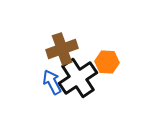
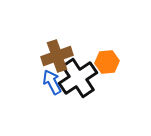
brown cross: moved 5 px left, 7 px down
orange hexagon: rotated 10 degrees counterclockwise
